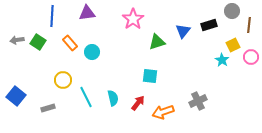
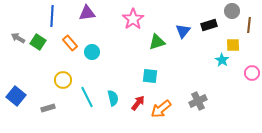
gray arrow: moved 1 px right, 2 px up; rotated 40 degrees clockwise
yellow square: rotated 24 degrees clockwise
pink circle: moved 1 px right, 16 px down
cyan line: moved 1 px right
orange arrow: moved 2 px left, 3 px up; rotated 20 degrees counterclockwise
